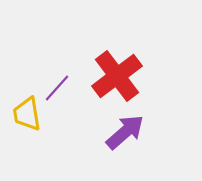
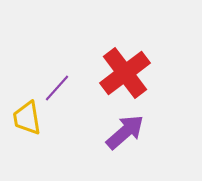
red cross: moved 8 px right, 3 px up
yellow trapezoid: moved 4 px down
